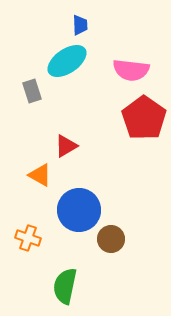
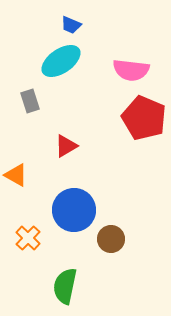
blue trapezoid: moved 9 px left; rotated 115 degrees clockwise
cyan ellipse: moved 6 px left
gray rectangle: moved 2 px left, 10 px down
red pentagon: rotated 12 degrees counterclockwise
orange triangle: moved 24 px left
blue circle: moved 5 px left
orange cross: rotated 25 degrees clockwise
